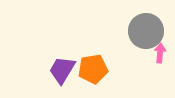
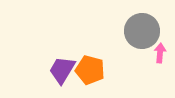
gray circle: moved 4 px left
orange pentagon: moved 3 px left, 1 px down; rotated 24 degrees clockwise
